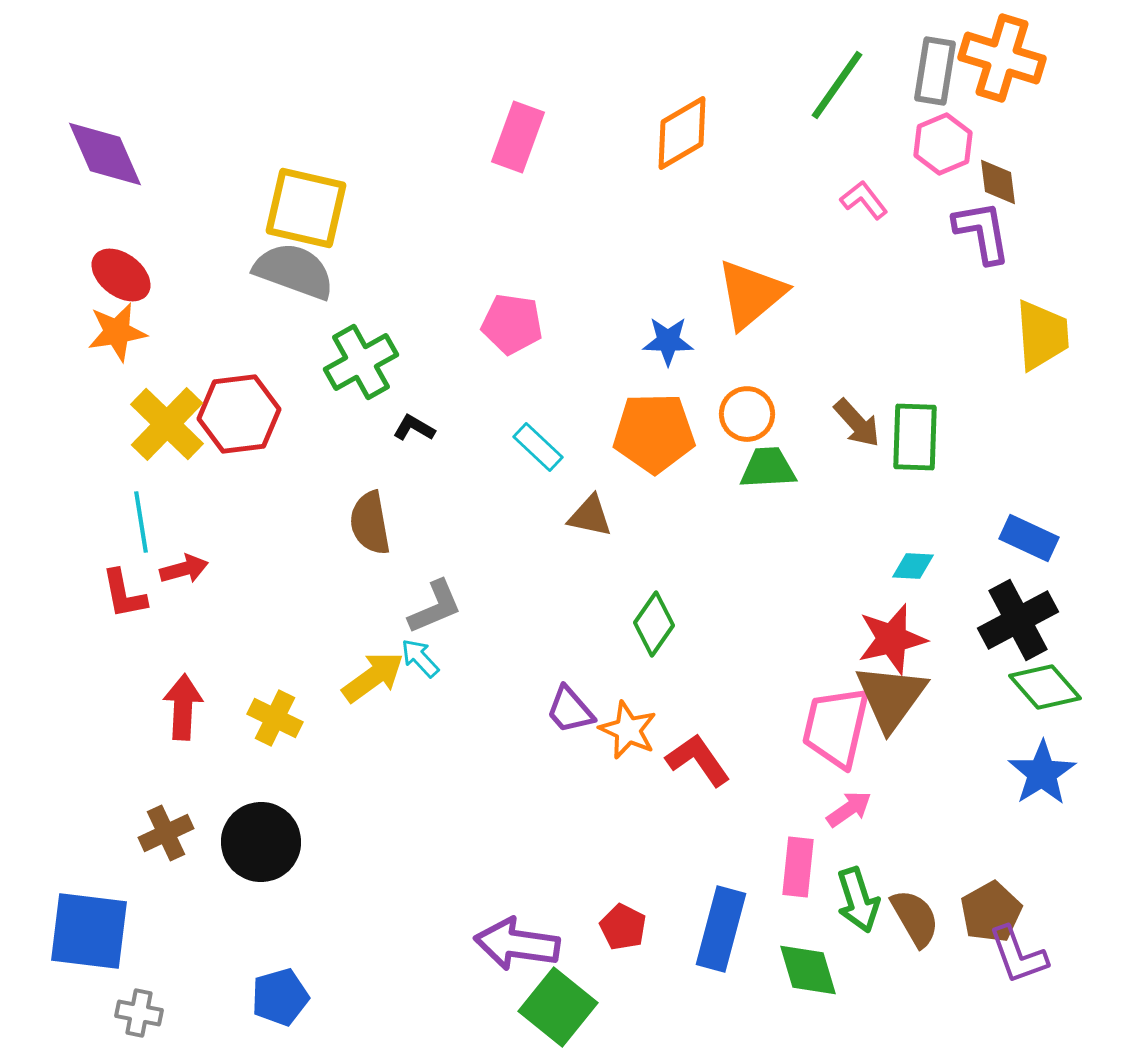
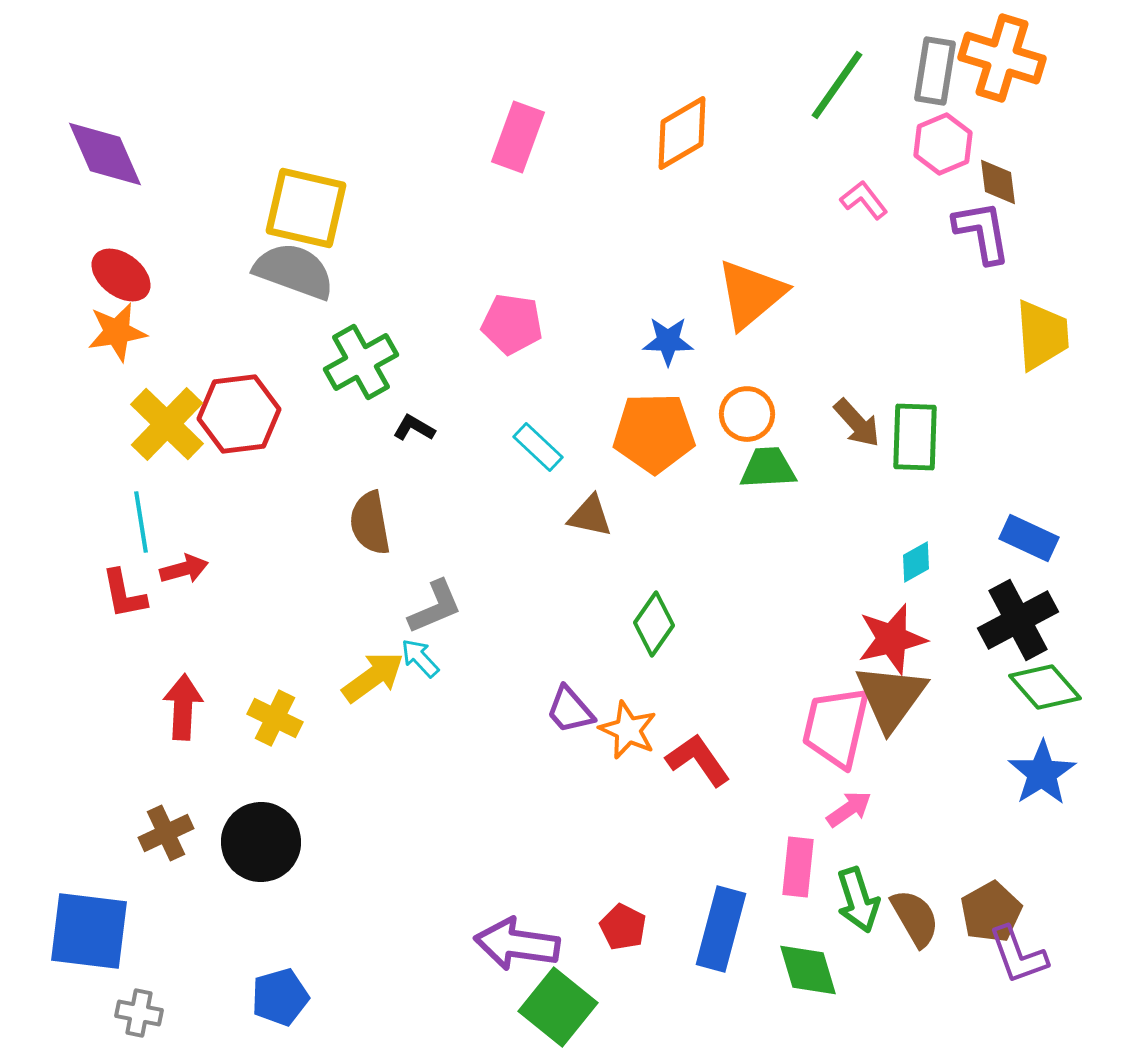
cyan diamond at (913, 566): moved 3 px right, 4 px up; rotated 33 degrees counterclockwise
